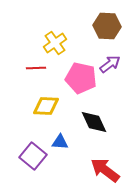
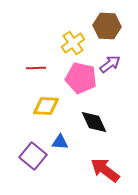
yellow cross: moved 18 px right
